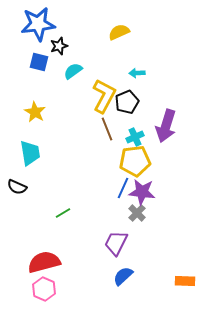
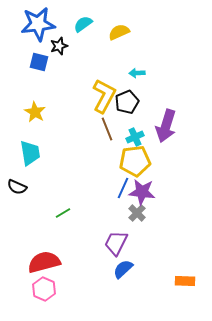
cyan semicircle: moved 10 px right, 47 px up
blue semicircle: moved 7 px up
